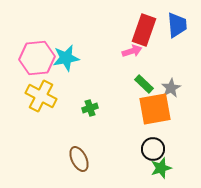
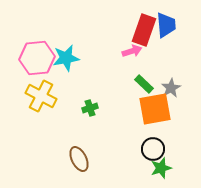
blue trapezoid: moved 11 px left
